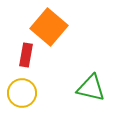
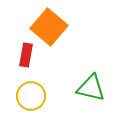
yellow circle: moved 9 px right, 3 px down
